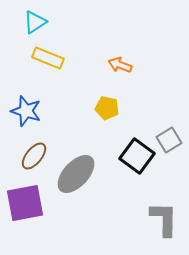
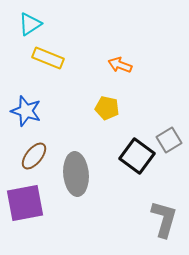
cyan triangle: moved 5 px left, 2 px down
gray ellipse: rotated 48 degrees counterclockwise
gray L-shape: rotated 15 degrees clockwise
